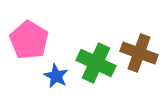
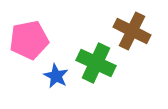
pink pentagon: rotated 30 degrees clockwise
brown cross: moved 7 px left, 22 px up; rotated 6 degrees clockwise
